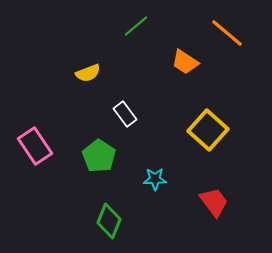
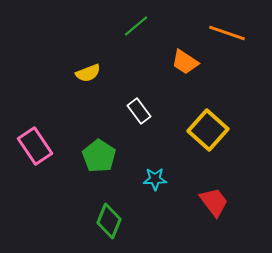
orange line: rotated 21 degrees counterclockwise
white rectangle: moved 14 px right, 3 px up
